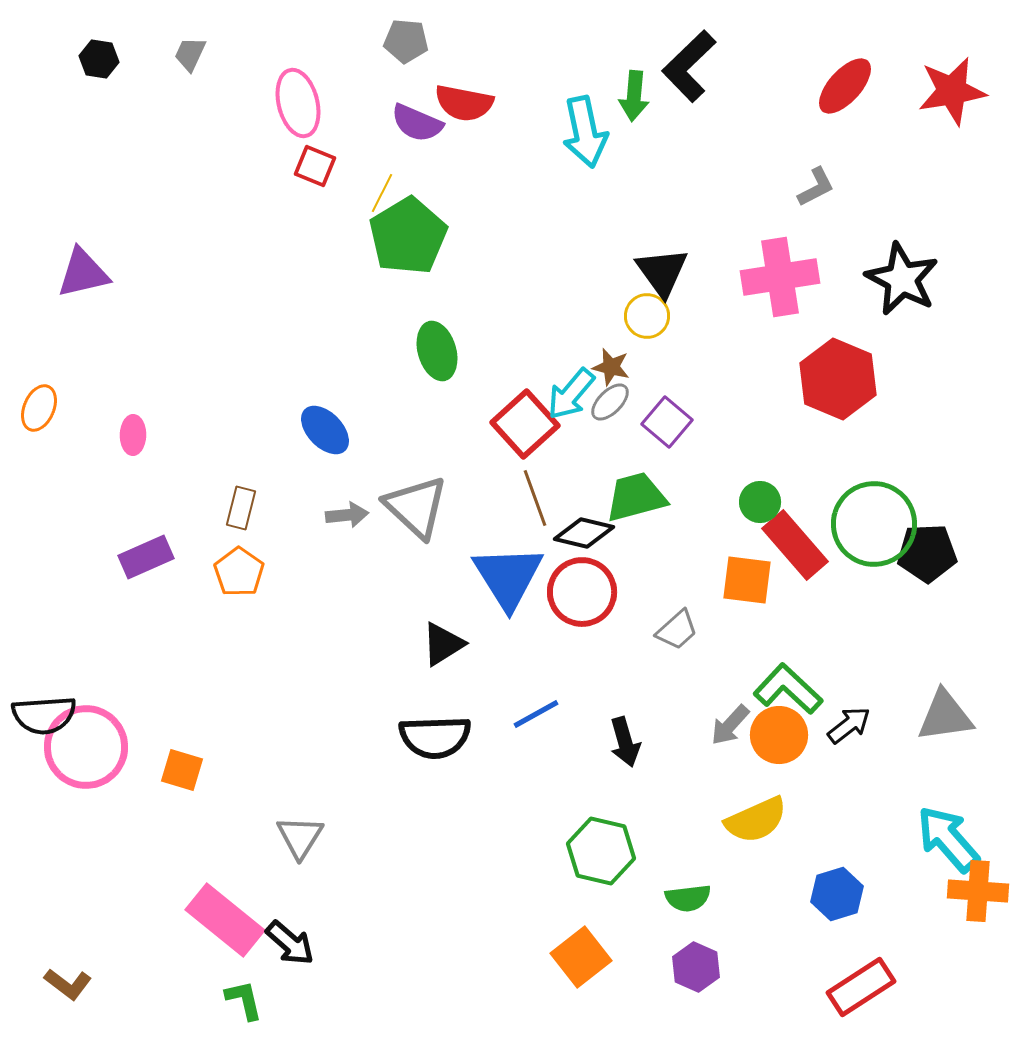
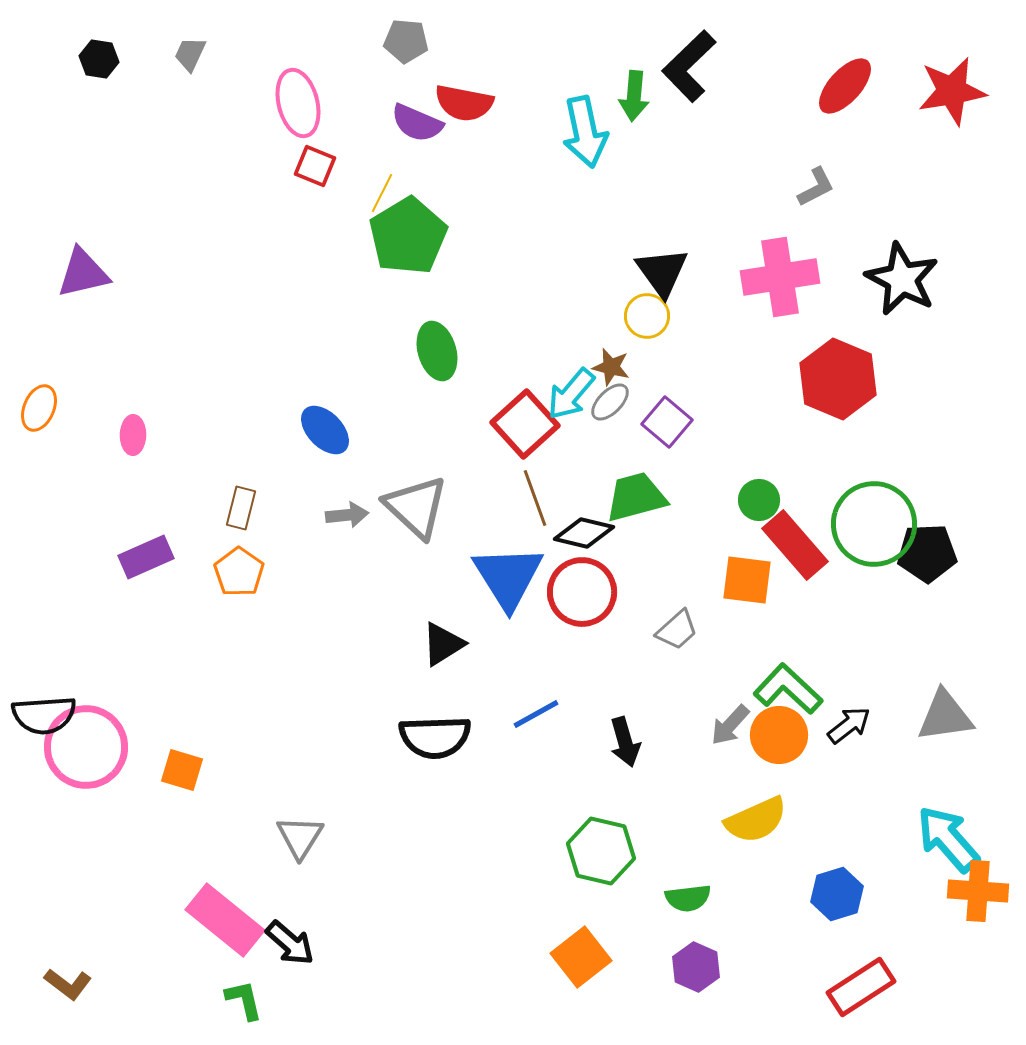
green circle at (760, 502): moved 1 px left, 2 px up
